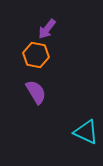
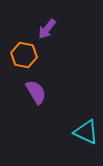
orange hexagon: moved 12 px left
